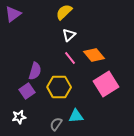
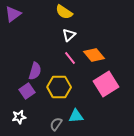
yellow semicircle: rotated 102 degrees counterclockwise
